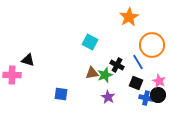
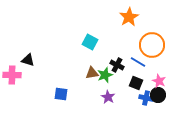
blue line: rotated 28 degrees counterclockwise
